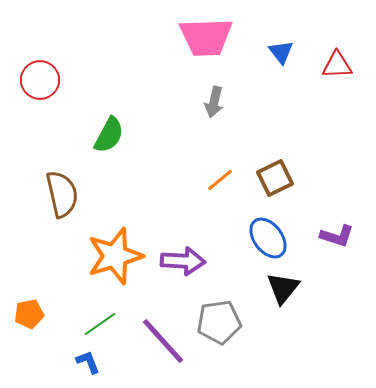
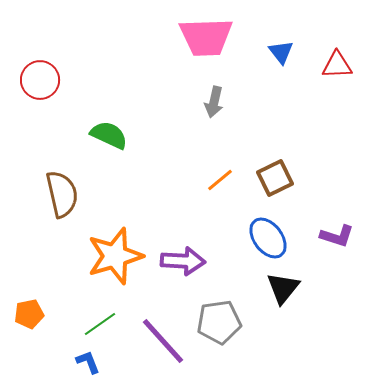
green semicircle: rotated 93 degrees counterclockwise
